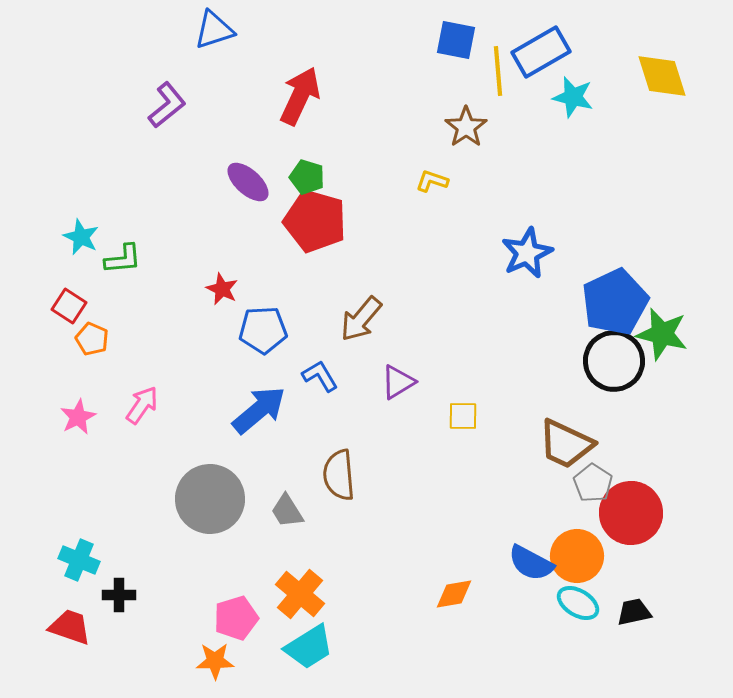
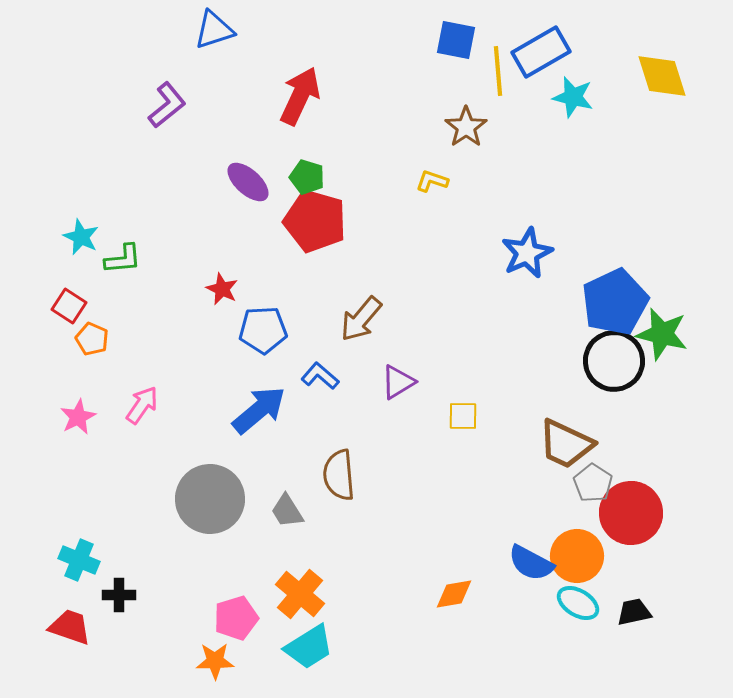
blue L-shape at (320, 376): rotated 18 degrees counterclockwise
